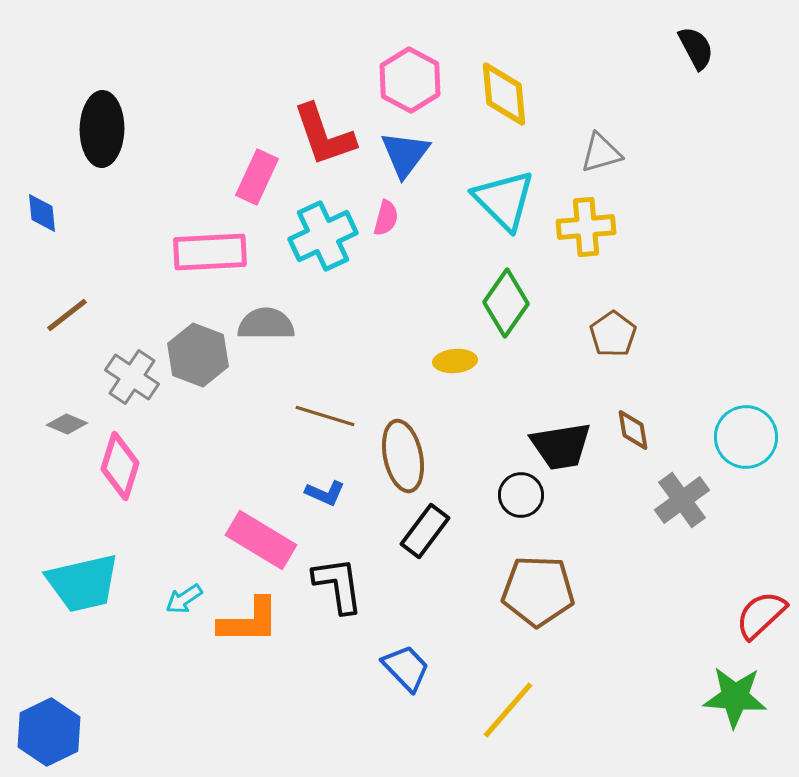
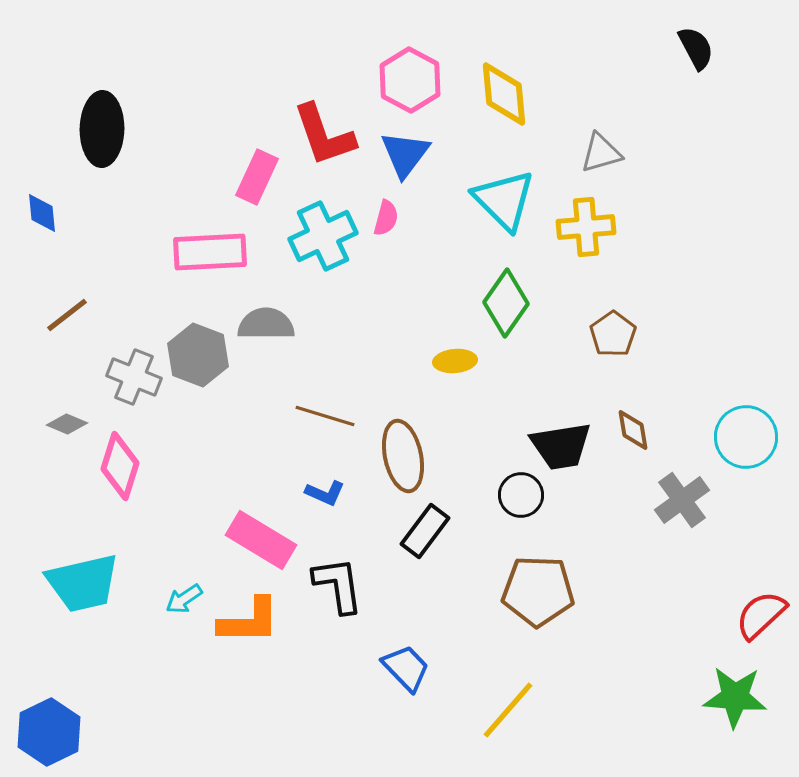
gray cross at (132, 377): moved 2 px right; rotated 12 degrees counterclockwise
